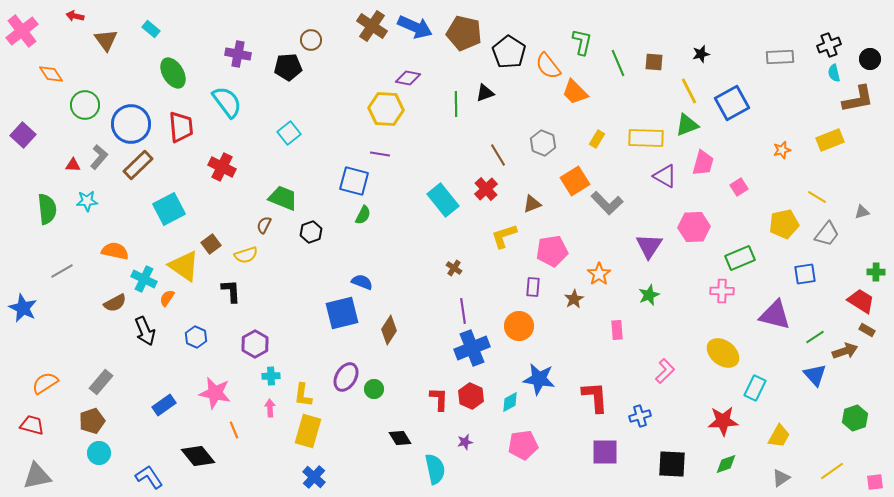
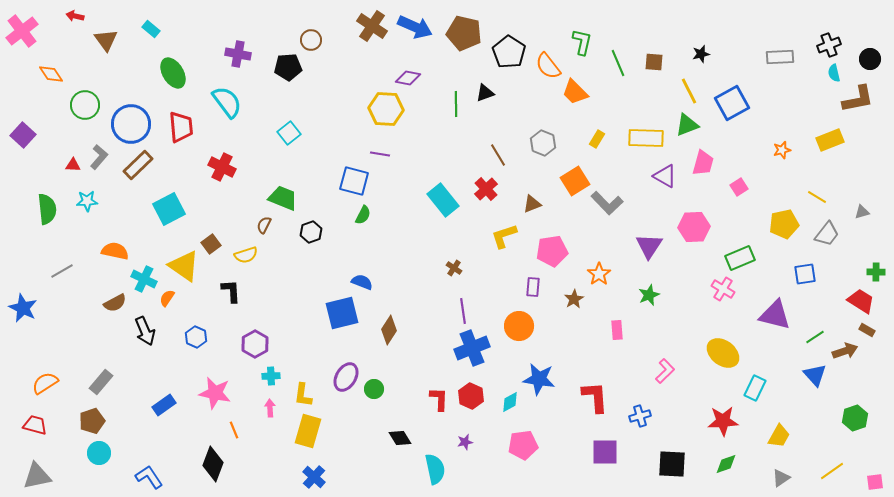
pink cross at (722, 291): moved 1 px right, 2 px up; rotated 30 degrees clockwise
red trapezoid at (32, 425): moved 3 px right
black diamond at (198, 456): moved 15 px right, 8 px down; rotated 60 degrees clockwise
